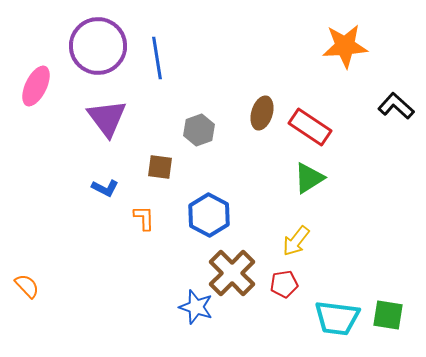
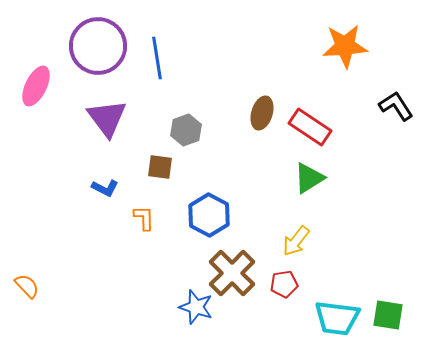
black L-shape: rotated 15 degrees clockwise
gray hexagon: moved 13 px left
